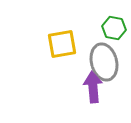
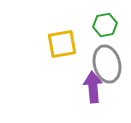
green hexagon: moved 9 px left, 3 px up; rotated 20 degrees counterclockwise
gray ellipse: moved 3 px right, 2 px down
